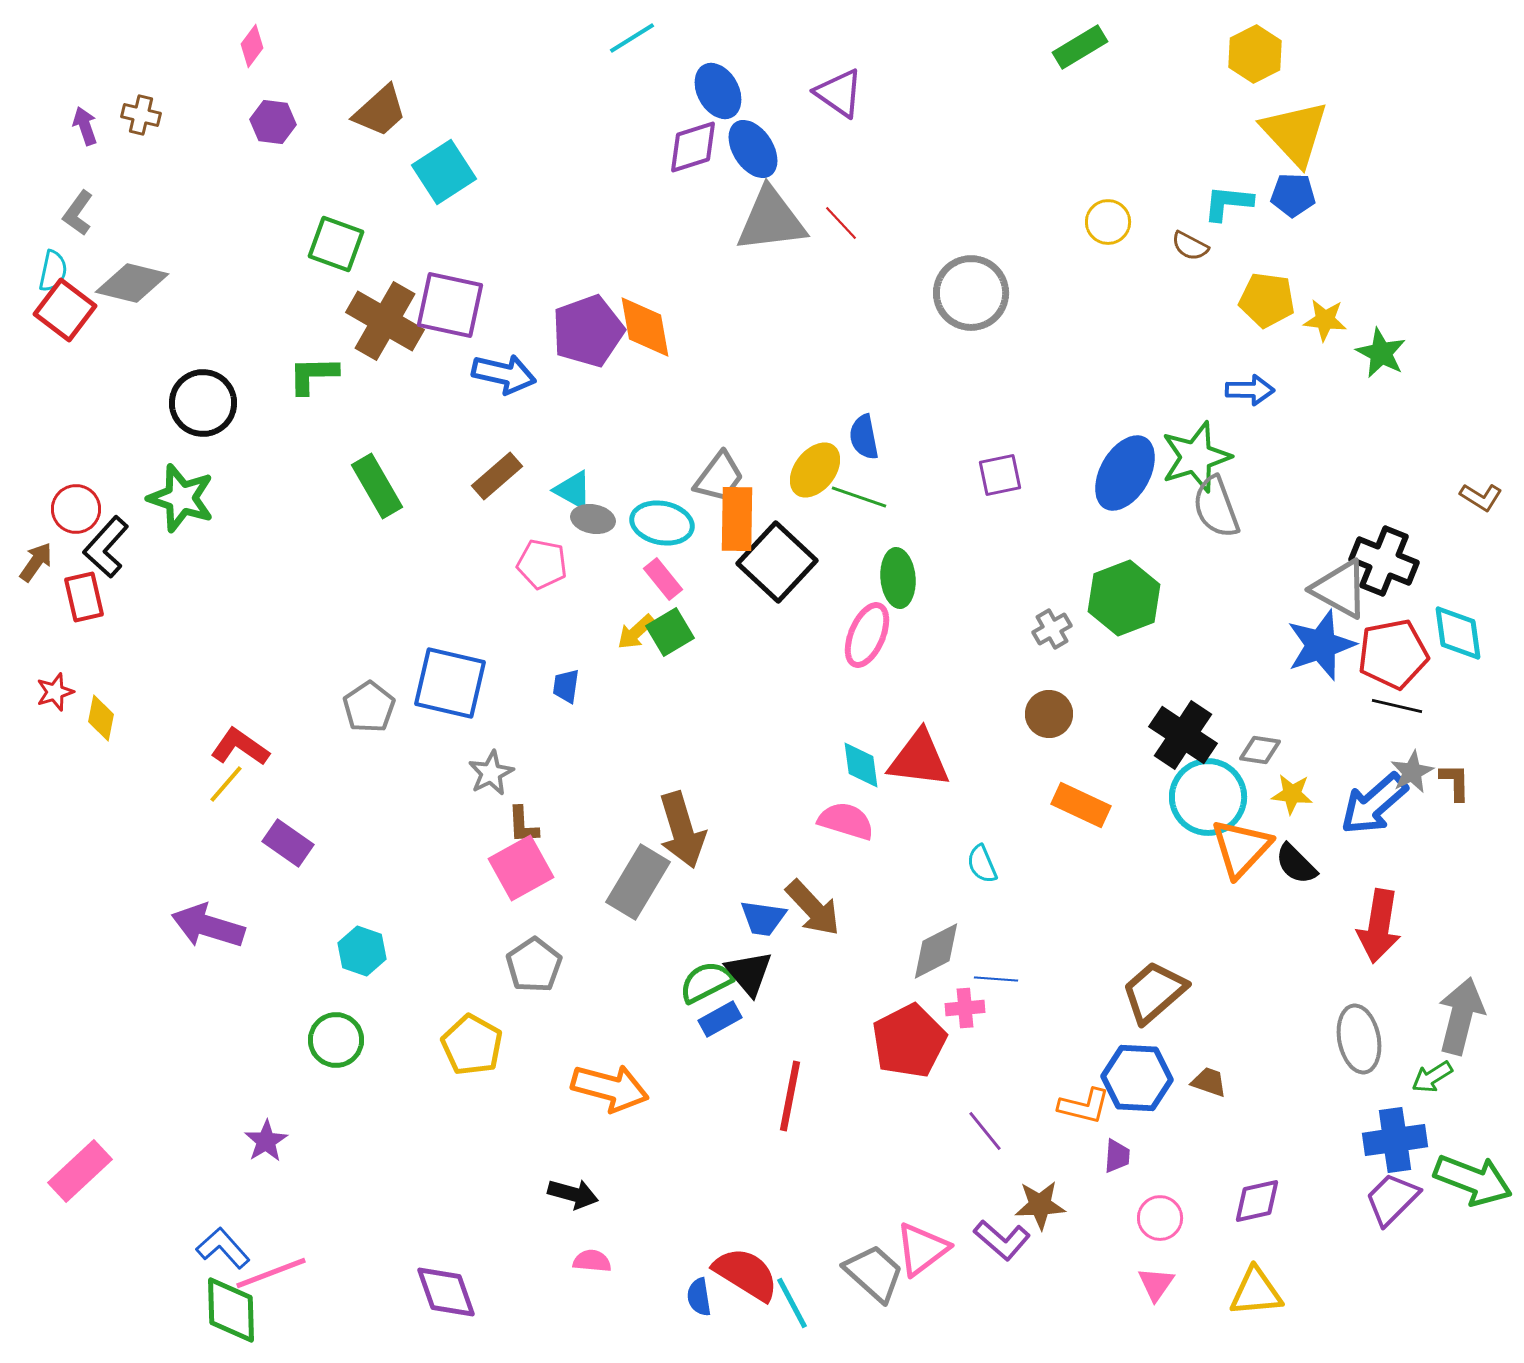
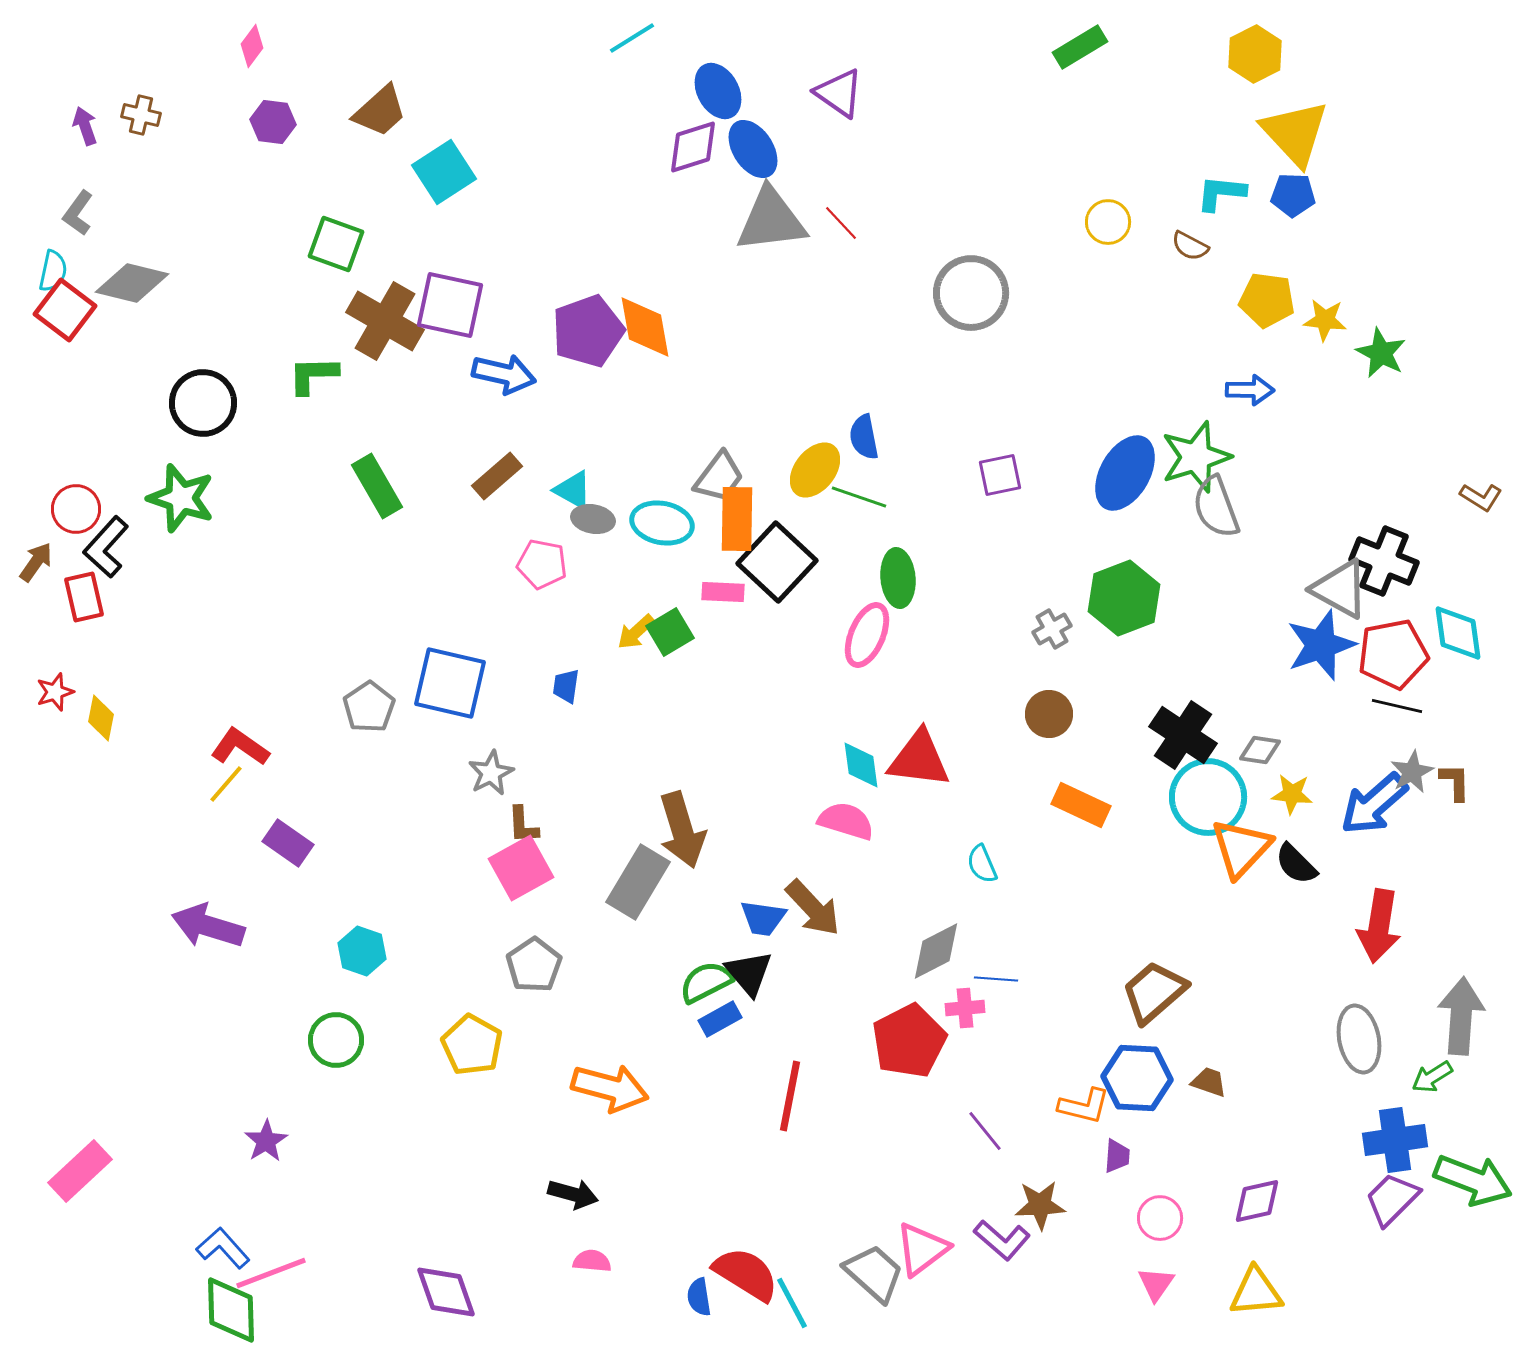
cyan L-shape at (1228, 203): moved 7 px left, 10 px up
pink rectangle at (663, 579): moved 60 px right, 13 px down; rotated 48 degrees counterclockwise
gray arrow at (1461, 1016): rotated 10 degrees counterclockwise
